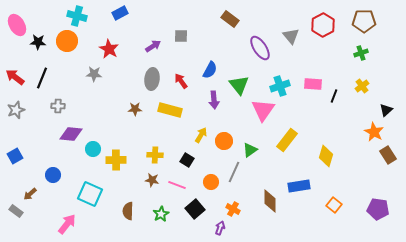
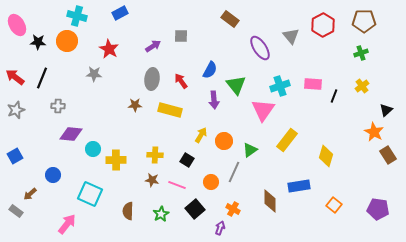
green triangle at (239, 85): moved 3 px left
brown star at (135, 109): moved 4 px up
